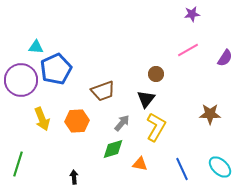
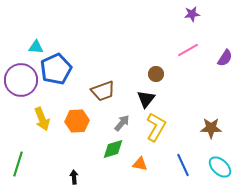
brown star: moved 1 px right, 14 px down
blue line: moved 1 px right, 4 px up
